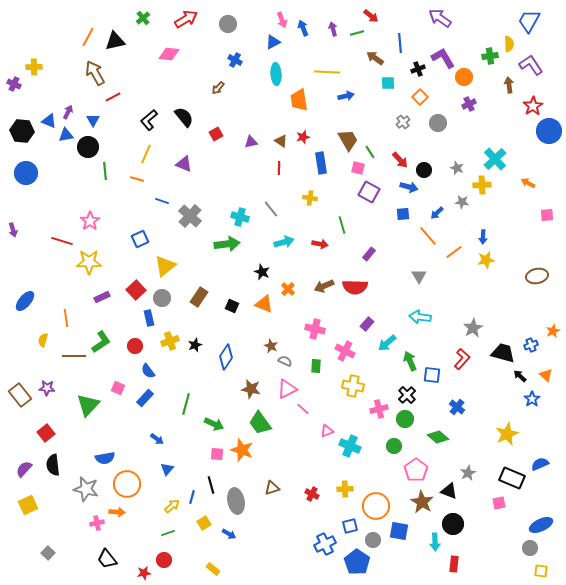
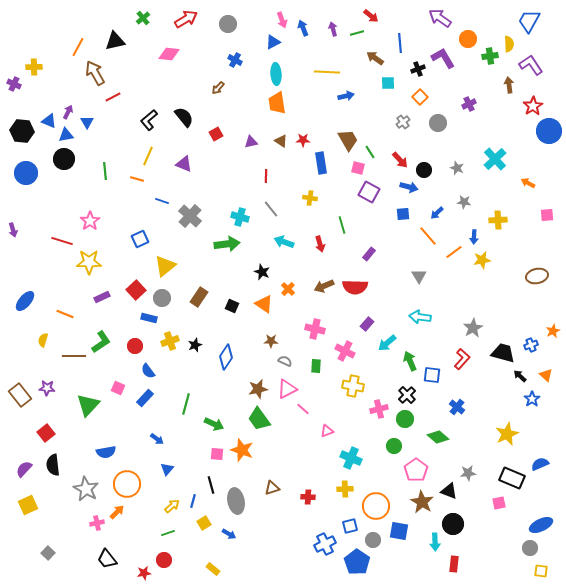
orange line at (88, 37): moved 10 px left, 10 px down
orange circle at (464, 77): moved 4 px right, 38 px up
orange trapezoid at (299, 100): moved 22 px left, 3 px down
blue triangle at (93, 120): moved 6 px left, 2 px down
red star at (303, 137): moved 3 px down; rotated 16 degrees clockwise
black circle at (88, 147): moved 24 px left, 12 px down
yellow line at (146, 154): moved 2 px right, 2 px down
red line at (279, 168): moved 13 px left, 8 px down
yellow cross at (482, 185): moved 16 px right, 35 px down
gray star at (462, 202): moved 2 px right
blue arrow at (483, 237): moved 9 px left
cyan arrow at (284, 242): rotated 144 degrees counterclockwise
red arrow at (320, 244): rotated 63 degrees clockwise
yellow star at (486, 260): moved 4 px left
orange triangle at (264, 304): rotated 12 degrees clockwise
orange line at (66, 318): moved 1 px left, 4 px up; rotated 60 degrees counterclockwise
blue rectangle at (149, 318): rotated 63 degrees counterclockwise
brown star at (271, 346): moved 5 px up; rotated 24 degrees counterclockwise
brown star at (251, 389): moved 7 px right; rotated 24 degrees counterclockwise
green trapezoid at (260, 423): moved 1 px left, 4 px up
cyan cross at (350, 446): moved 1 px right, 12 px down
blue semicircle at (105, 458): moved 1 px right, 6 px up
gray star at (468, 473): rotated 21 degrees clockwise
gray star at (86, 489): rotated 15 degrees clockwise
red cross at (312, 494): moved 4 px left, 3 px down; rotated 24 degrees counterclockwise
blue line at (192, 497): moved 1 px right, 4 px down
orange arrow at (117, 512): rotated 49 degrees counterclockwise
